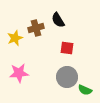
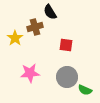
black semicircle: moved 8 px left, 8 px up
brown cross: moved 1 px left, 1 px up
yellow star: rotated 14 degrees counterclockwise
red square: moved 1 px left, 3 px up
pink star: moved 11 px right
